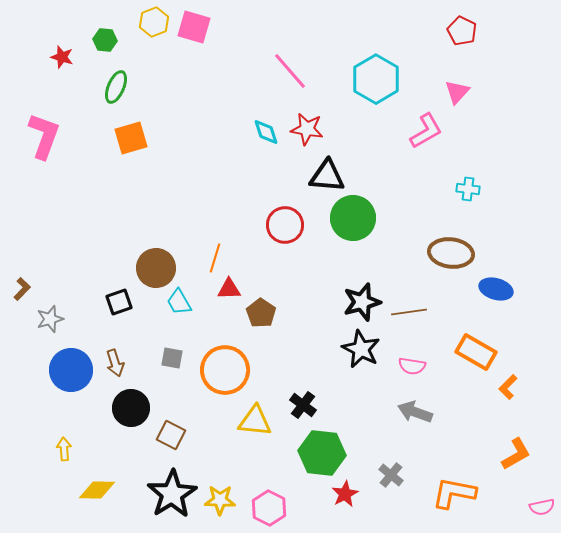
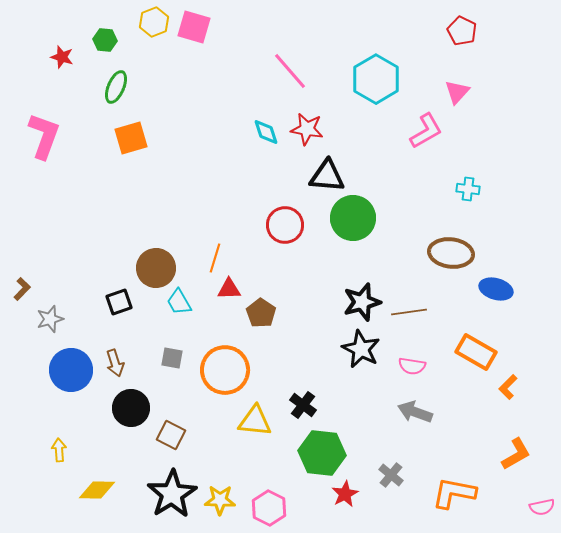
yellow arrow at (64, 449): moved 5 px left, 1 px down
